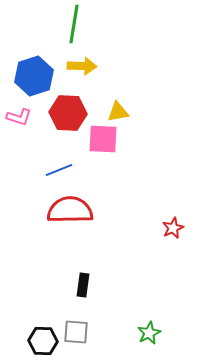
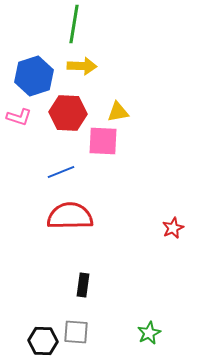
pink square: moved 2 px down
blue line: moved 2 px right, 2 px down
red semicircle: moved 6 px down
